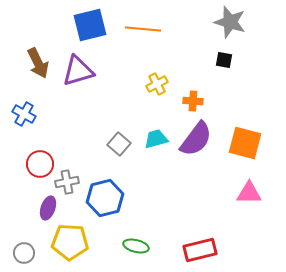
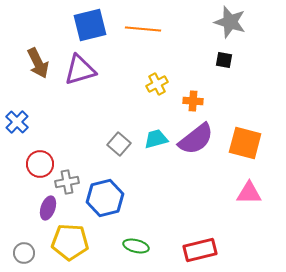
purple triangle: moved 2 px right, 1 px up
blue cross: moved 7 px left, 8 px down; rotated 15 degrees clockwise
purple semicircle: rotated 15 degrees clockwise
